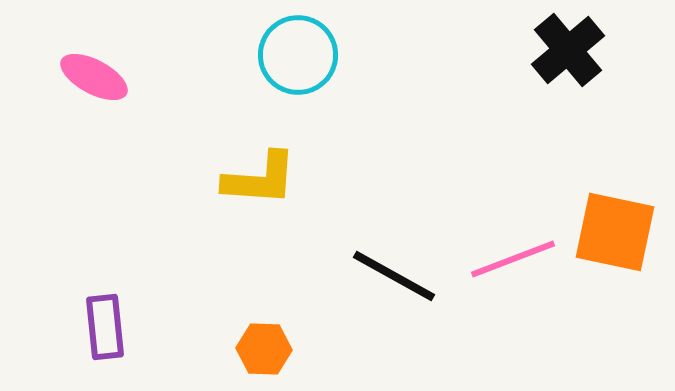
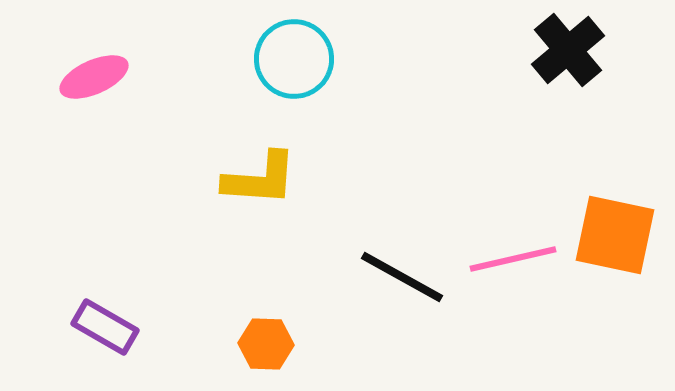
cyan circle: moved 4 px left, 4 px down
pink ellipse: rotated 52 degrees counterclockwise
orange square: moved 3 px down
pink line: rotated 8 degrees clockwise
black line: moved 8 px right, 1 px down
purple rectangle: rotated 54 degrees counterclockwise
orange hexagon: moved 2 px right, 5 px up
